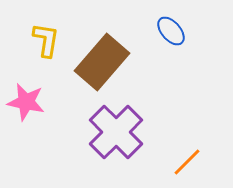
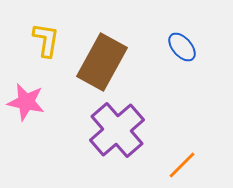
blue ellipse: moved 11 px right, 16 px down
brown rectangle: rotated 12 degrees counterclockwise
purple cross: moved 1 px right, 2 px up; rotated 4 degrees clockwise
orange line: moved 5 px left, 3 px down
